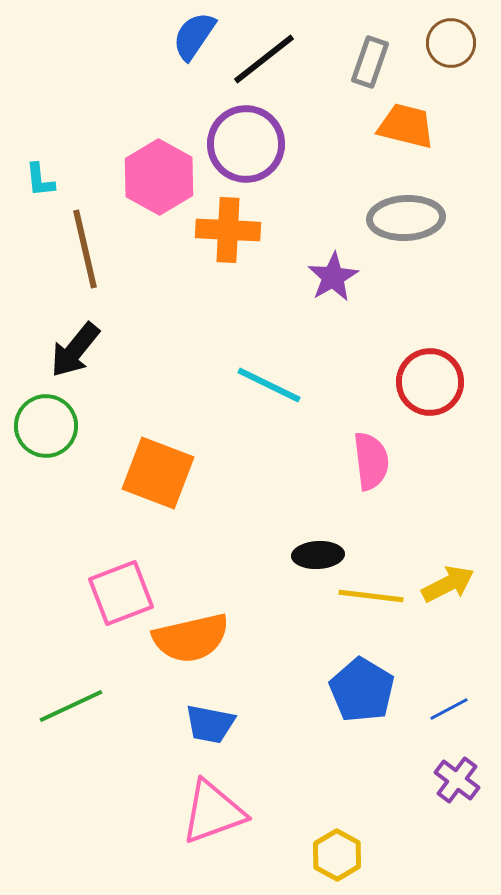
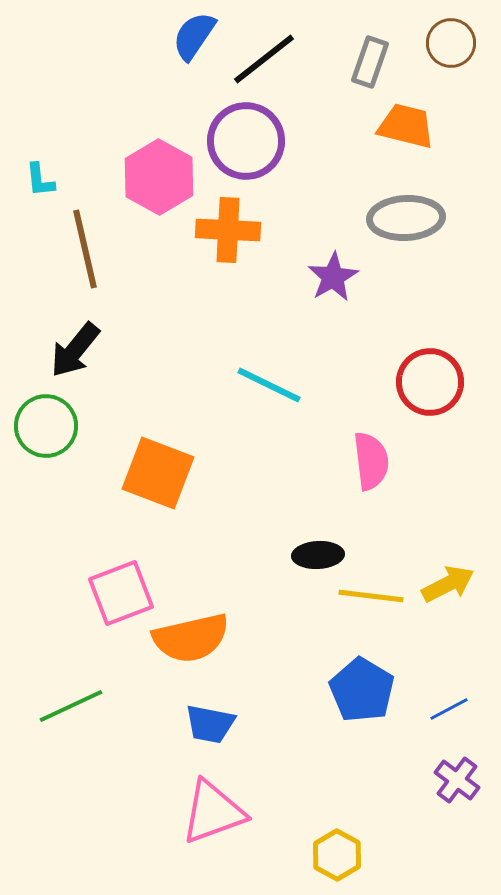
purple circle: moved 3 px up
